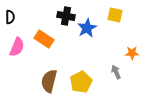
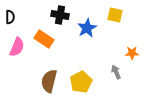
black cross: moved 6 px left, 1 px up
